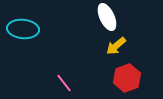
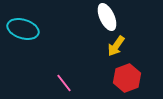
cyan ellipse: rotated 12 degrees clockwise
yellow arrow: rotated 15 degrees counterclockwise
